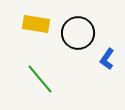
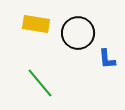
blue L-shape: rotated 40 degrees counterclockwise
green line: moved 4 px down
